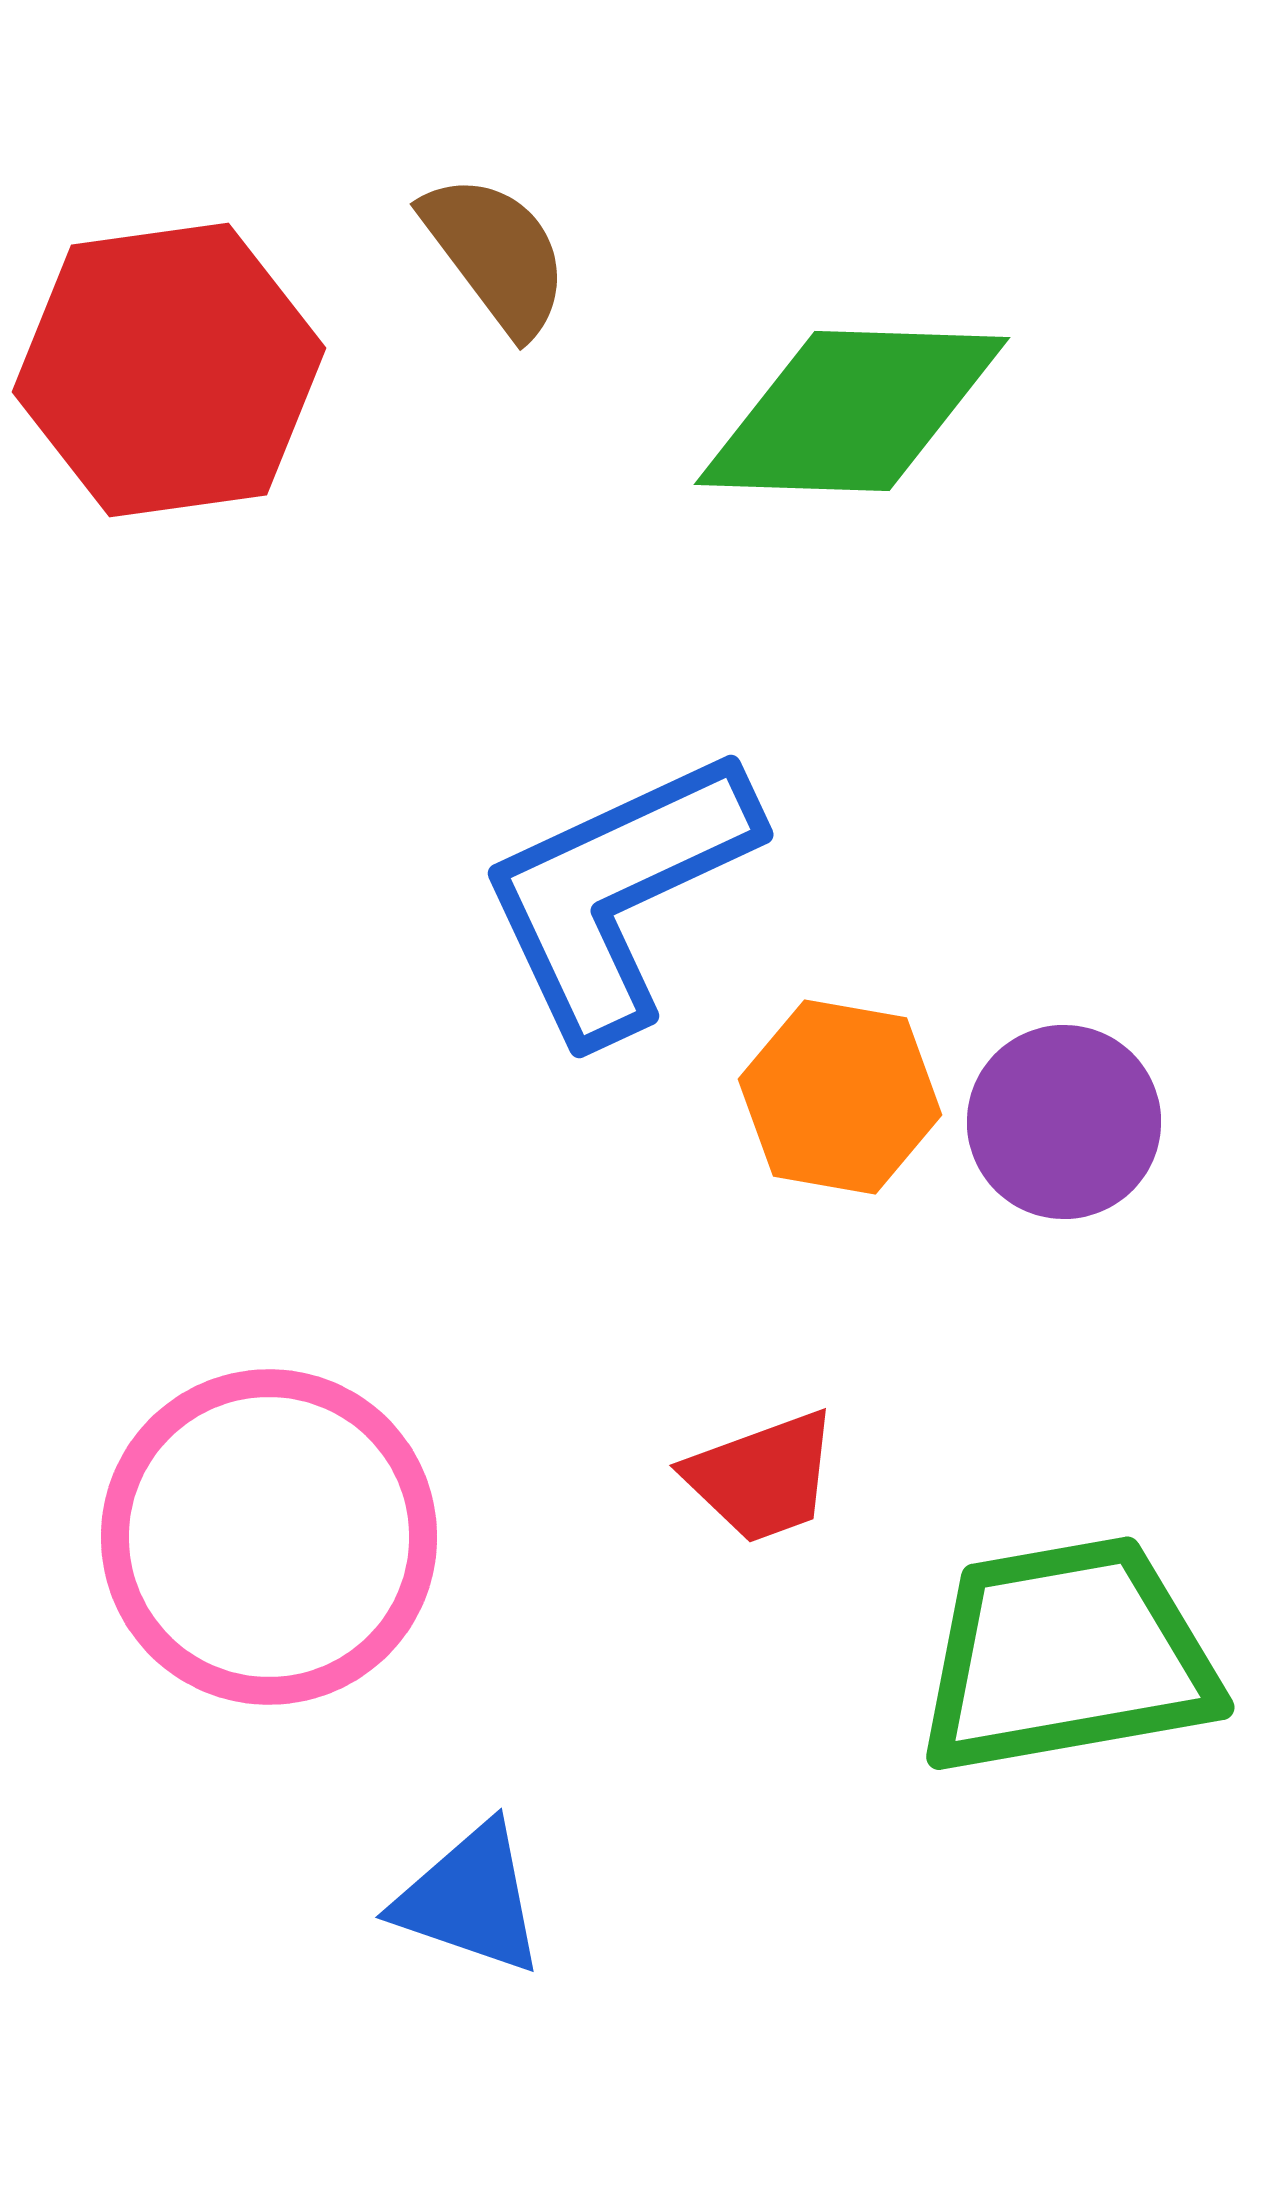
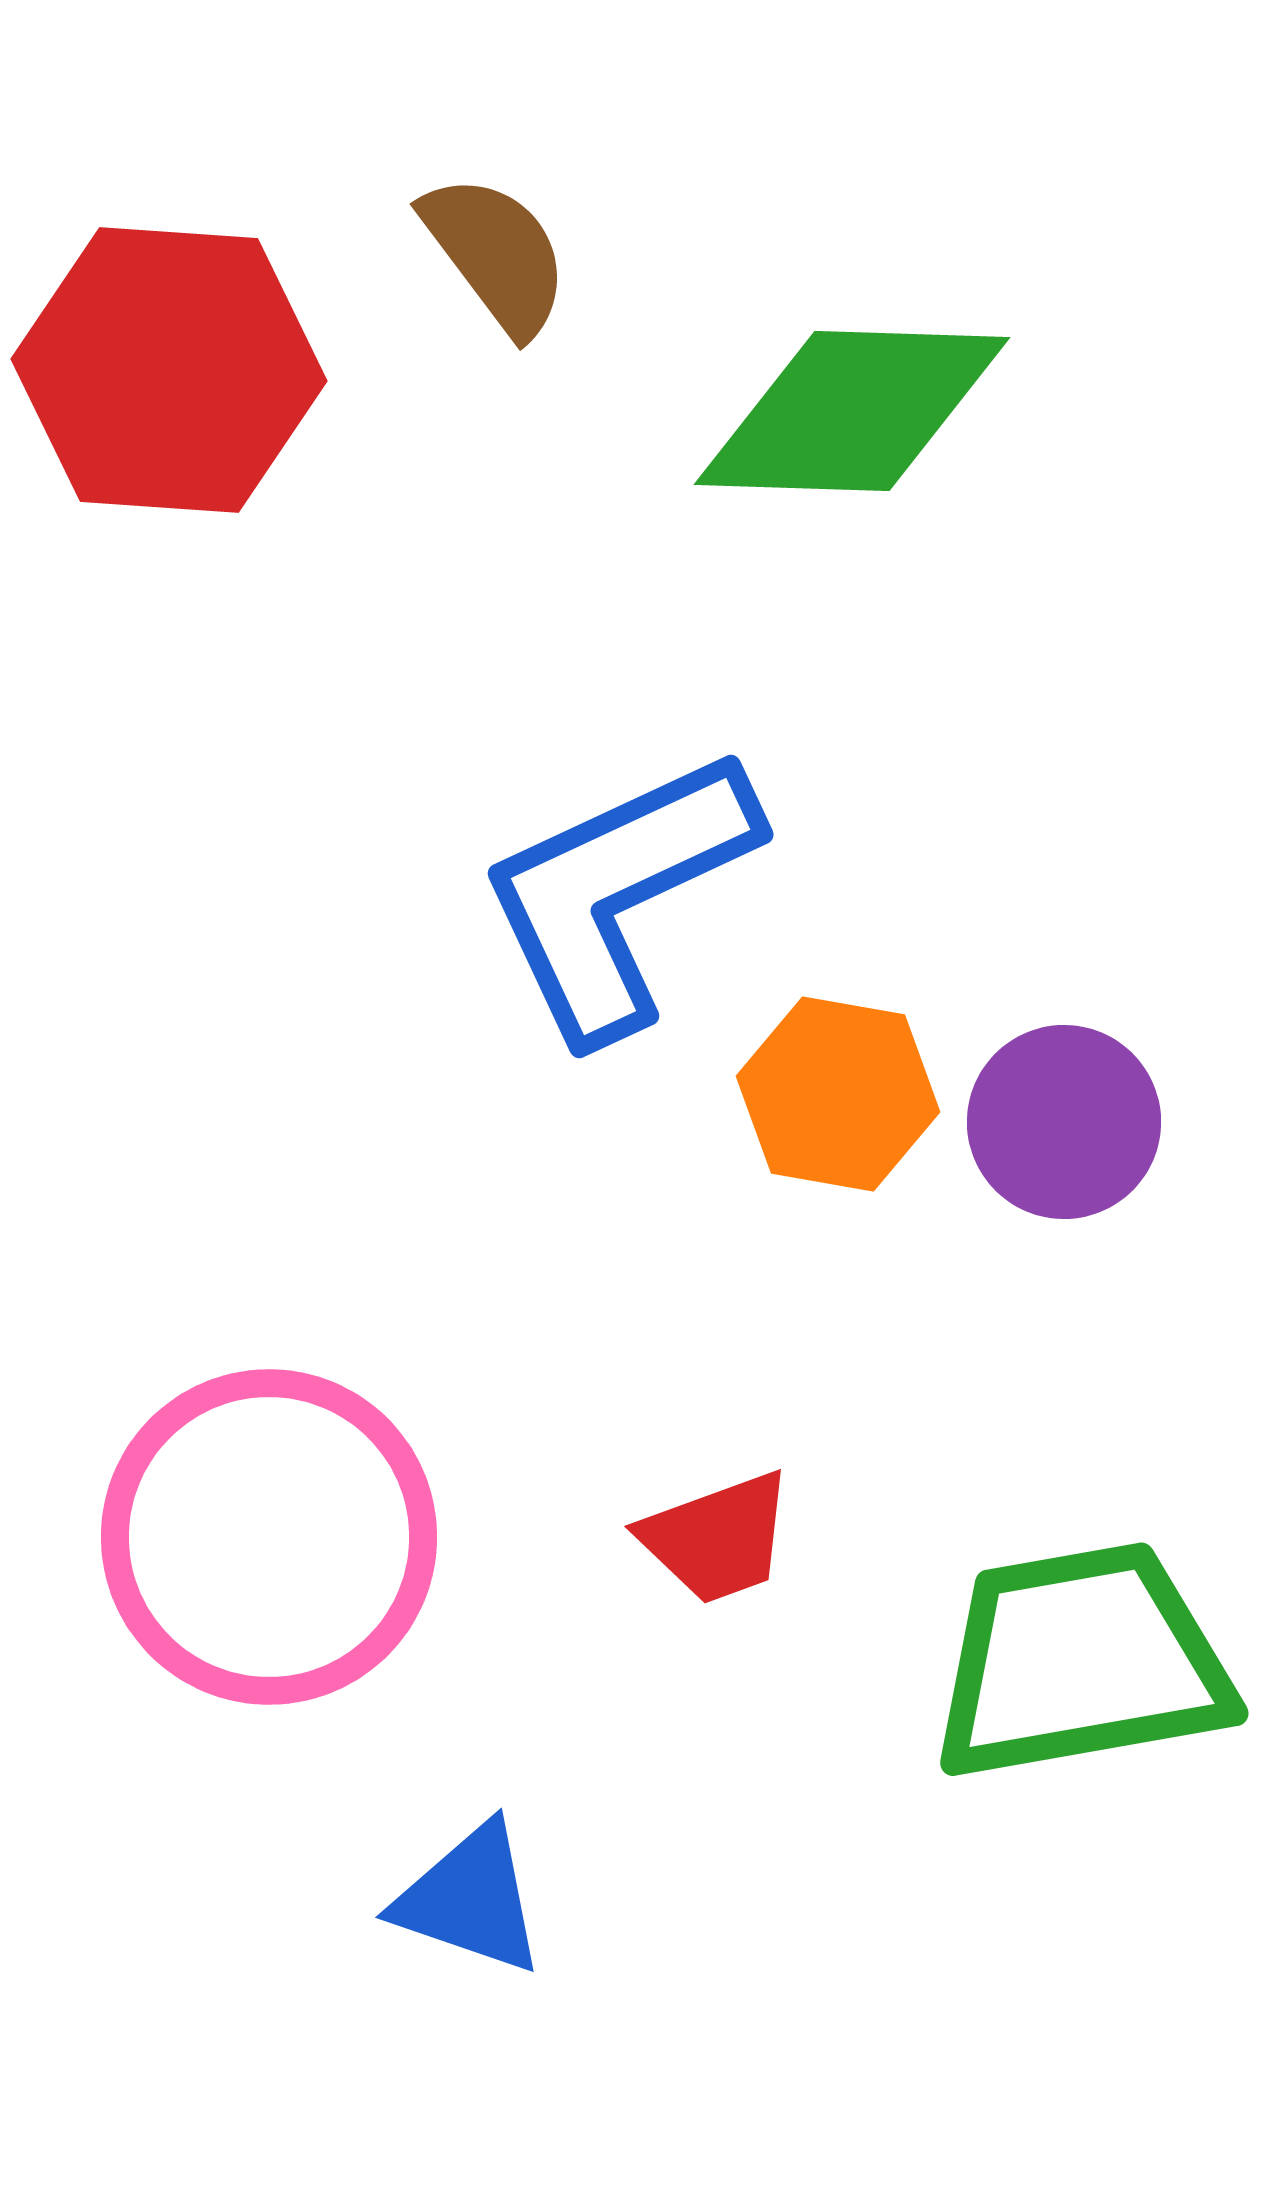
red hexagon: rotated 12 degrees clockwise
orange hexagon: moved 2 px left, 3 px up
red trapezoid: moved 45 px left, 61 px down
green trapezoid: moved 14 px right, 6 px down
